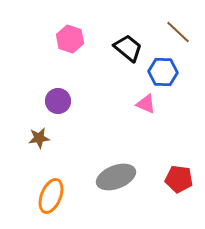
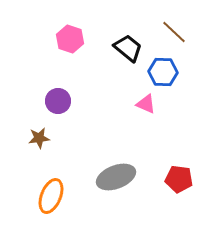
brown line: moved 4 px left
